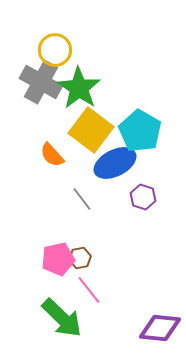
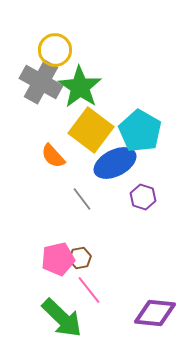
green star: moved 1 px right, 1 px up
orange semicircle: moved 1 px right, 1 px down
purple diamond: moved 5 px left, 15 px up
